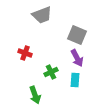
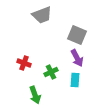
red cross: moved 1 px left, 10 px down
